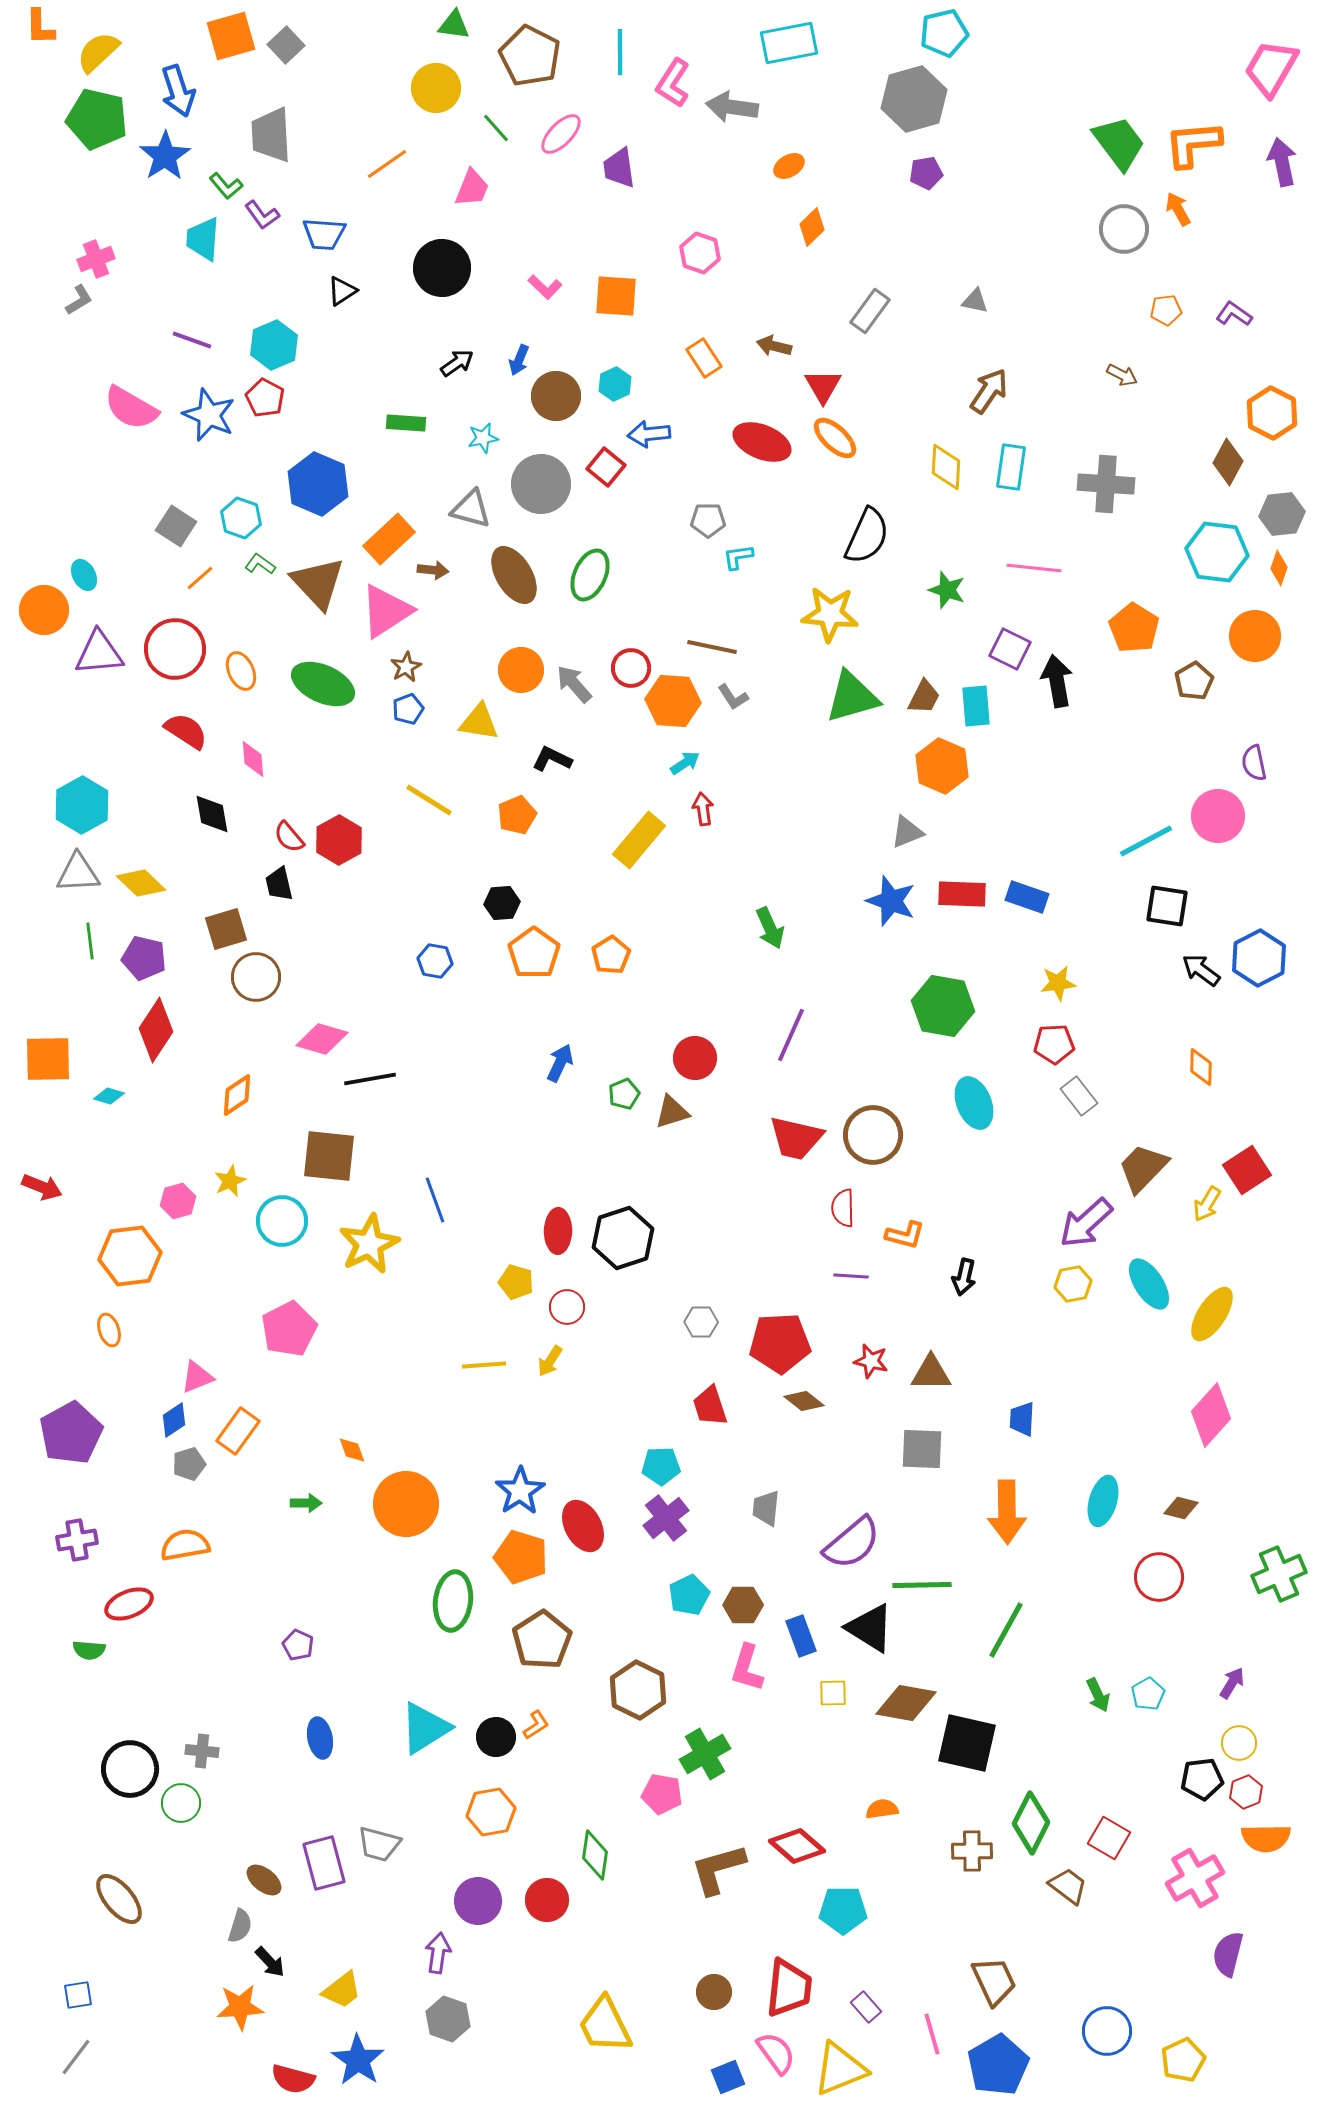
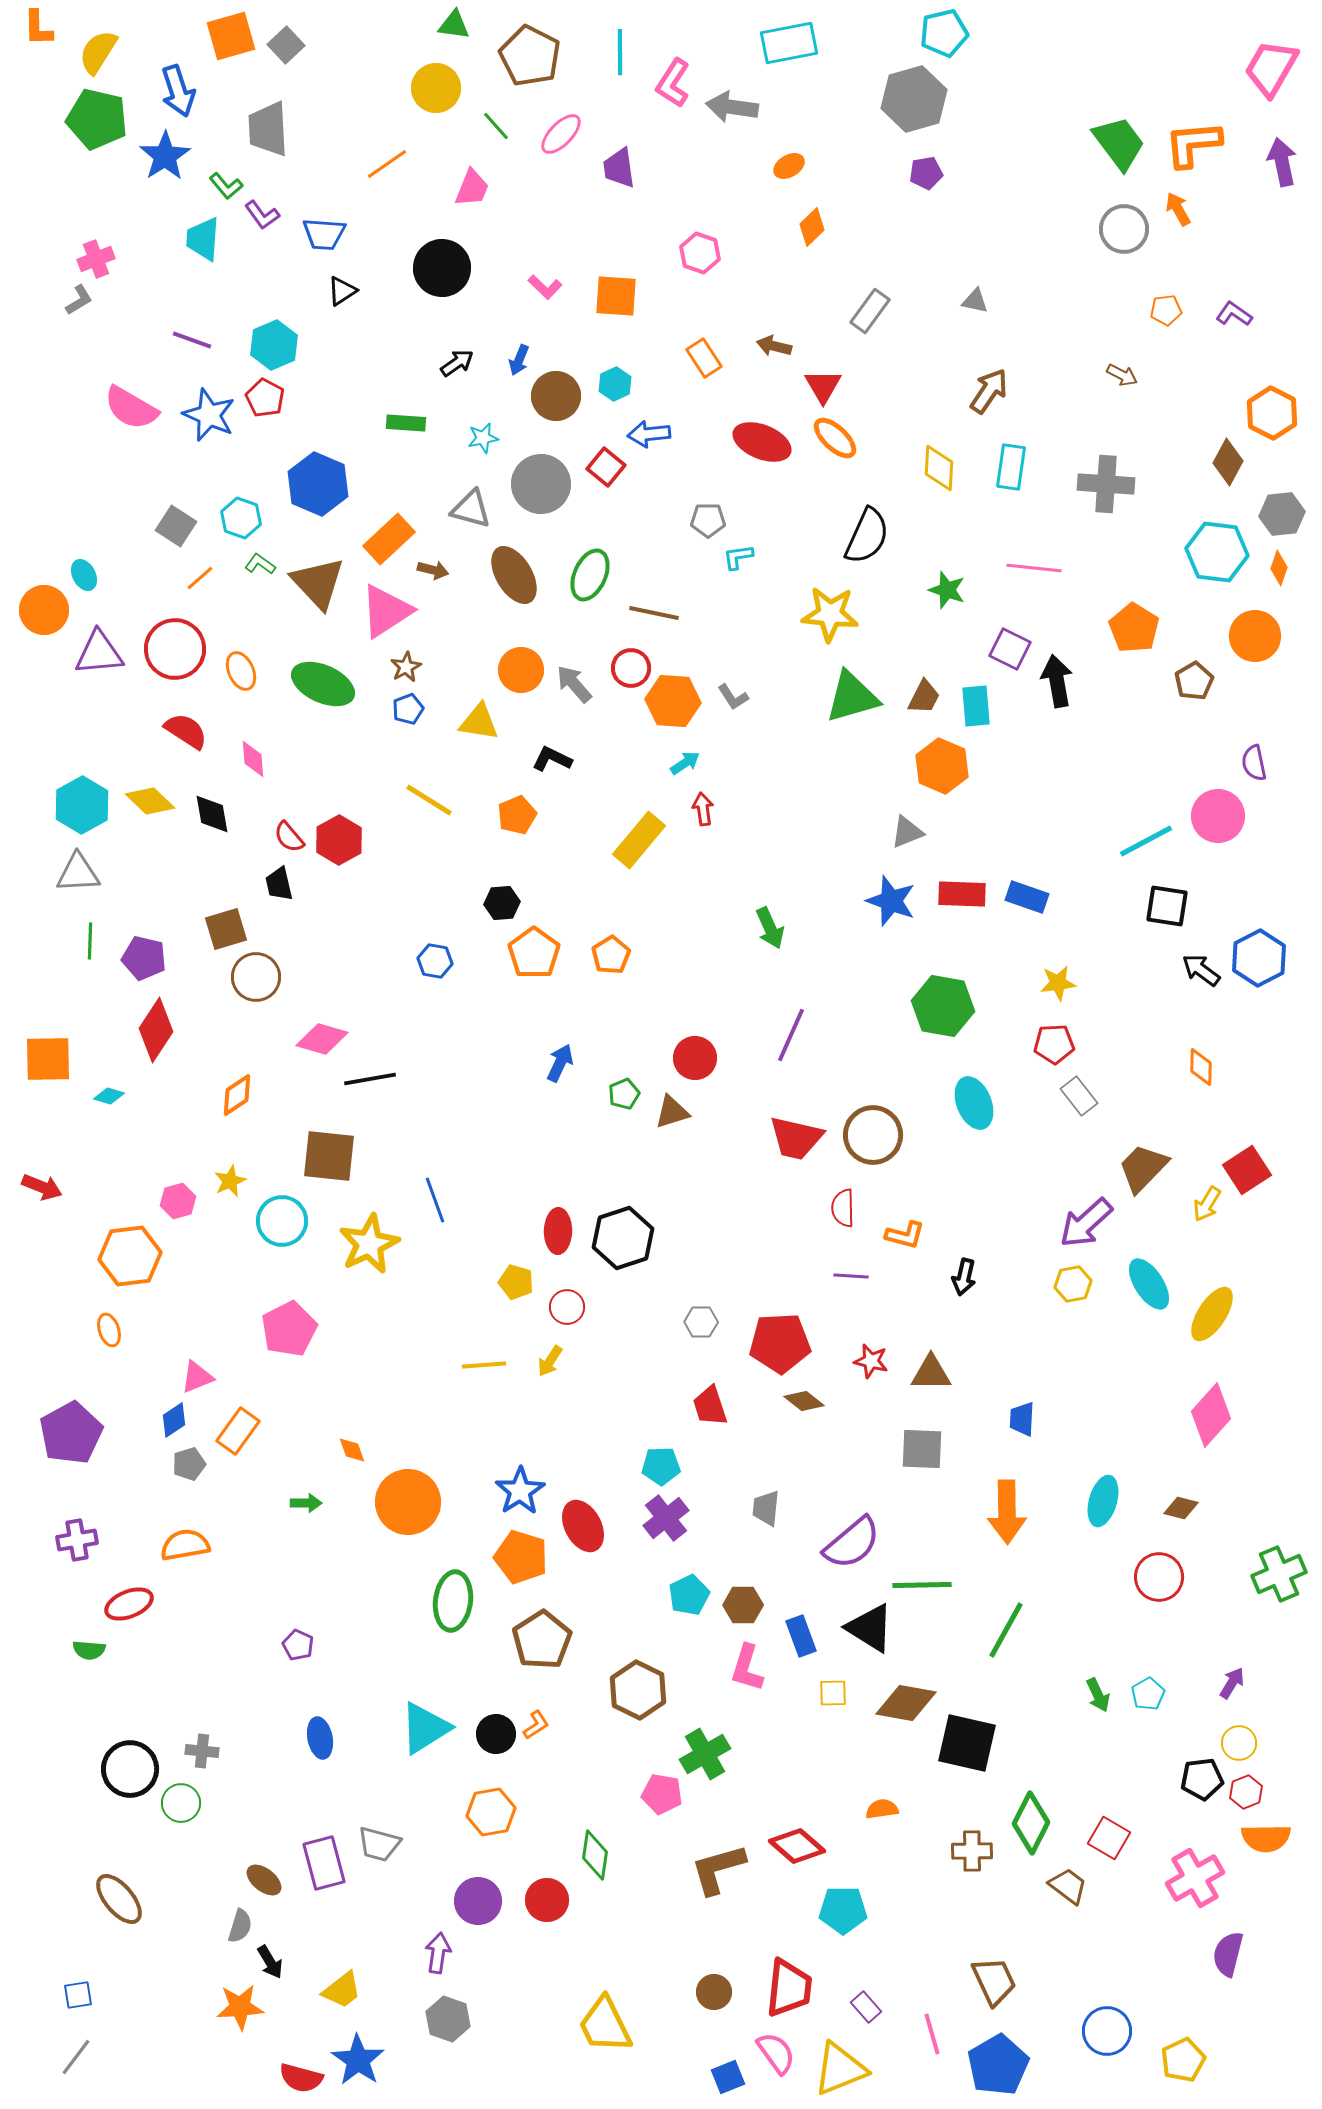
orange L-shape at (40, 27): moved 2 px left, 1 px down
yellow semicircle at (98, 52): rotated 15 degrees counterclockwise
green line at (496, 128): moved 2 px up
gray trapezoid at (271, 135): moved 3 px left, 6 px up
yellow diamond at (946, 467): moved 7 px left, 1 px down
brown arrow at (433, 570): rotated 8 degrees clockwise
brown line at (712, 647): moved 58 px left, 34 px up
yellow diamond at (141, 883): moved 9 px right, 82 px up
green line at (90, 941): rotated 9 degrees clockwise
orange circle at (406, 1504): moved 2 px right, 2 px up
black circle at (496, 1737): moved 3 px up
black arrow at (270, 1962): rotated 12 degrees clockwise
red semicircle at (293, 2079): moved 8 px right, 1 px up
